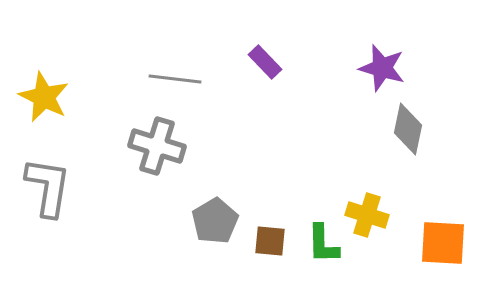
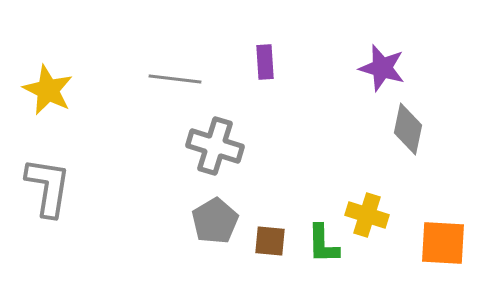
purple rectangle: rotated 40 degrees clockwise
yellow star: moved 4 px right, 7 px up
gray cross: moved 58 px right
